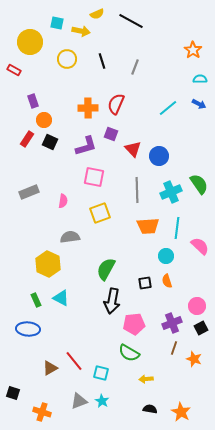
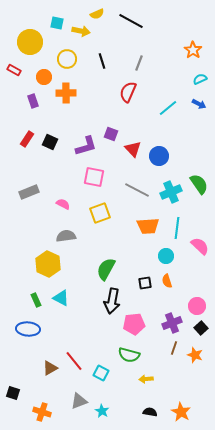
gray line at (135, 67): moved 4 px right, 4 px up
cyan semicircle at (200, 79): rotated 24 degrees counterclockwise
red semicircle at (116, 104): moved 12 px right, 12 px up
orange cross at (88, 108): moved 22 px left, 15 px up
orange circle at (44, 120): moved 43 px up
gray line at (137, 190): rotated 60 degrees counterclockwise
pink semicircle at (63, 201): moved 3 px down; rotated 72 degrees counterclockwise
gray semicircle at (70, 237): moved 4 px left, 1 px up
black square at (201, 328): rotated 16 degrees counterclockwise
green semicircle at (129, 353): moved 2 px down; rotated 15 degrees counterclockwise
orange star at (194, 359): moved 1 px right, 4 px up
cyan square at (101, 373): rotated 14 degrees clockwise
cyan star at (102, 401): moved 10 px down
black semicircle at (150, 409): moved 3 px down
